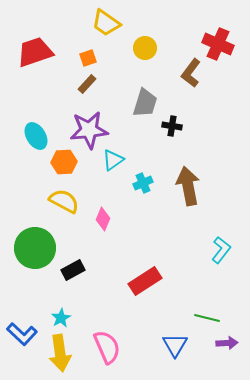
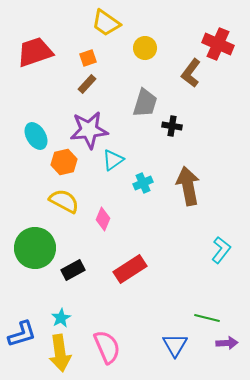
orange hexagon: rotated 10 degrees counterclockwise
red rectangle: moved 15 px left, 12 px up
blue L-shape: rotated 60 degrees counterclockwise
